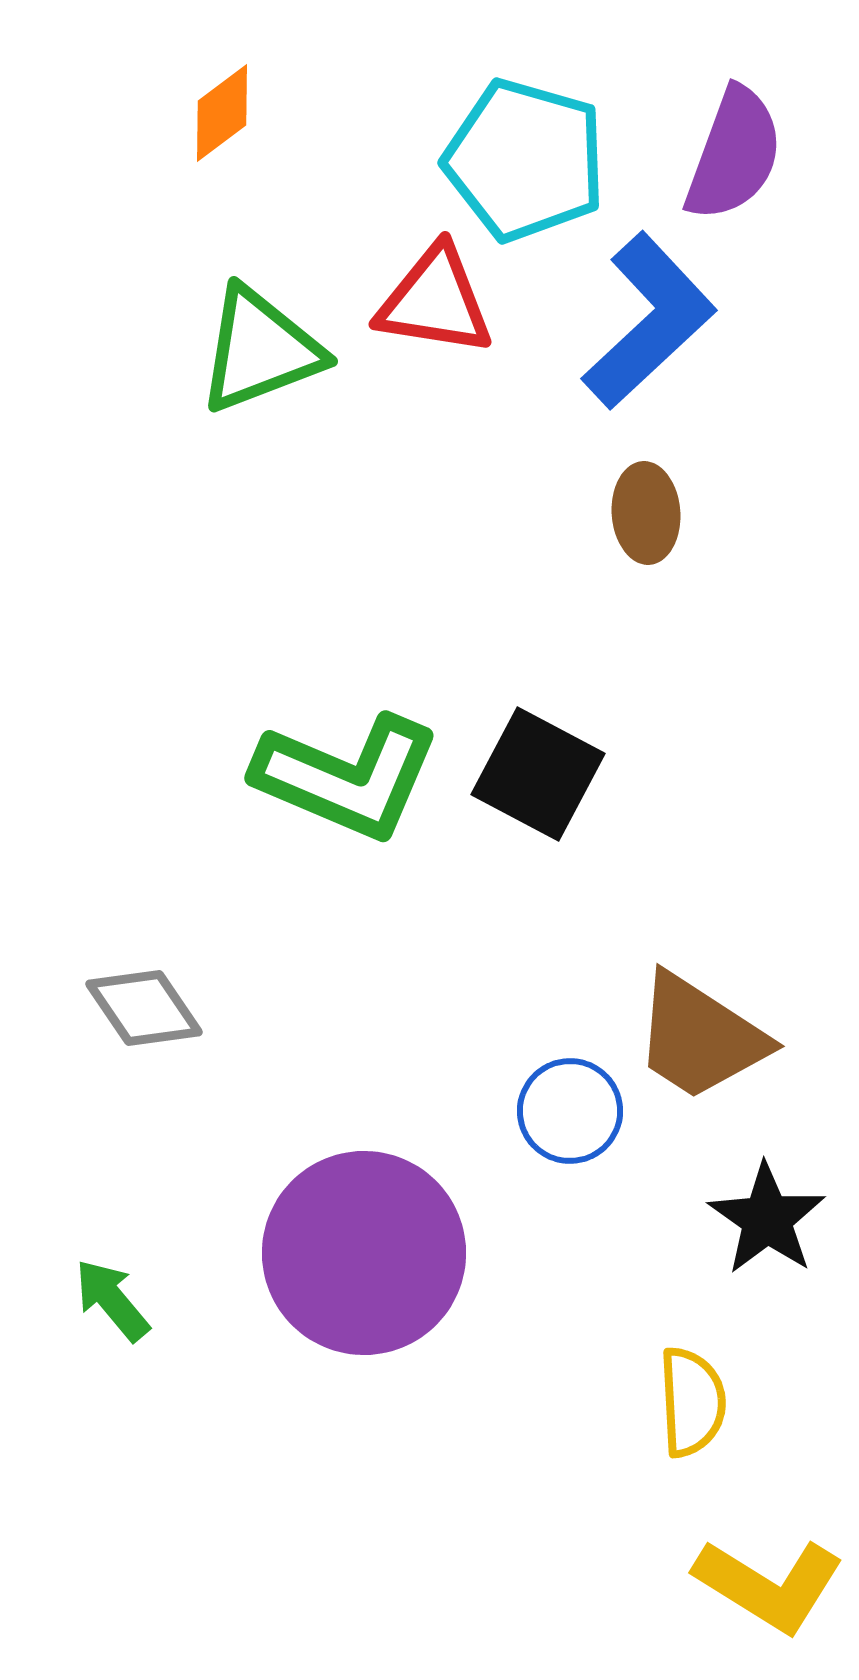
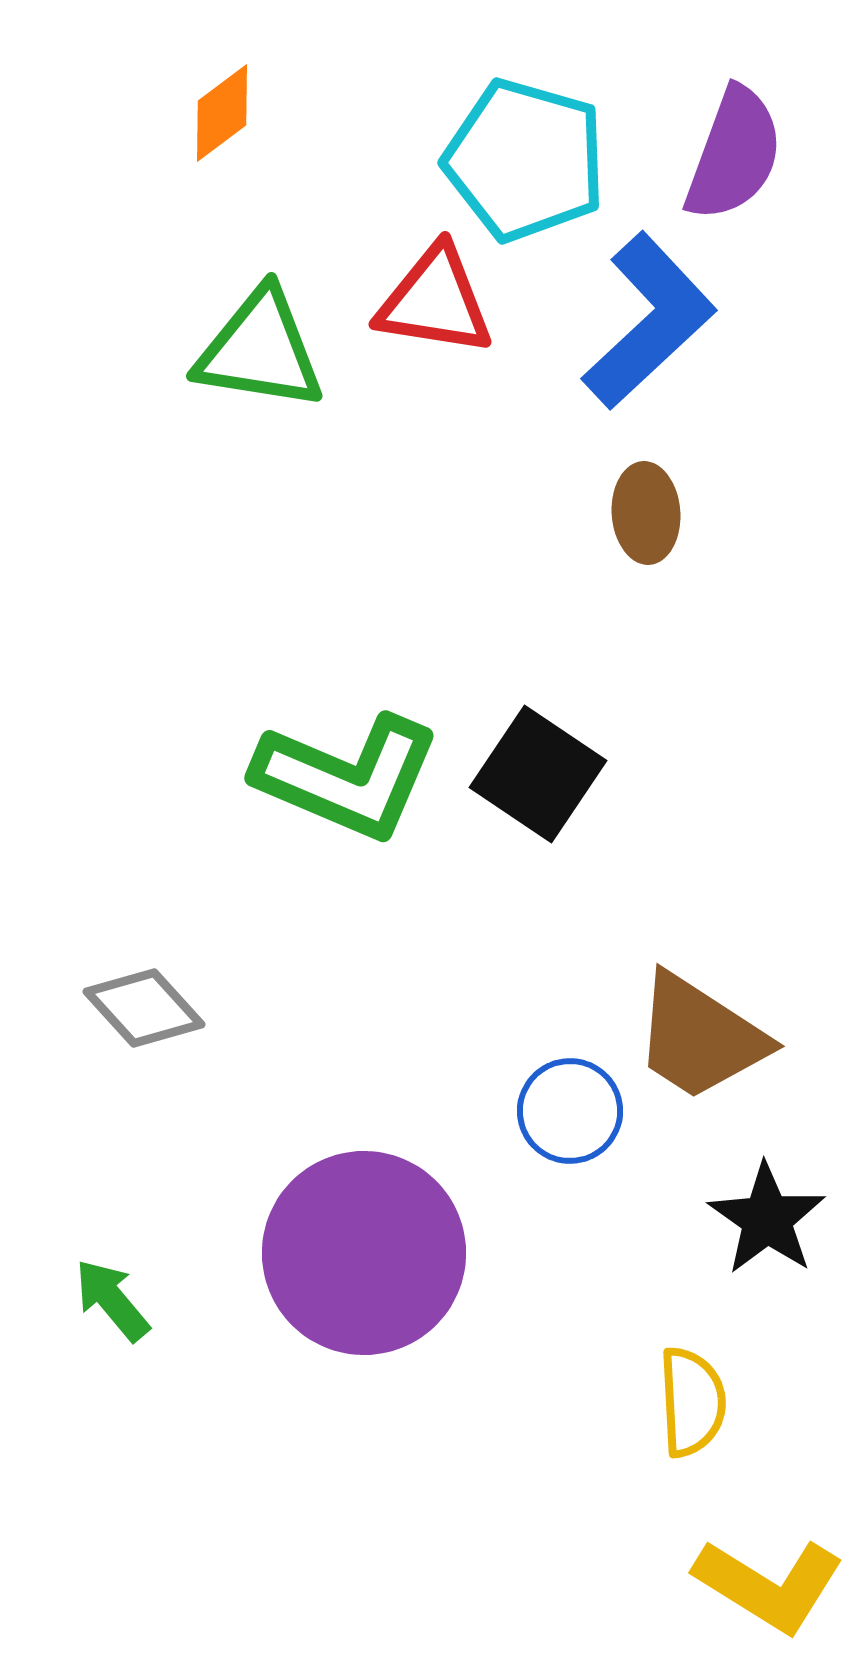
green triangle: rotated 30 degrees clockwise
black square: rotated 6 degrees clockwise
gray diamond: rotated 8 degrees counterclockwise
